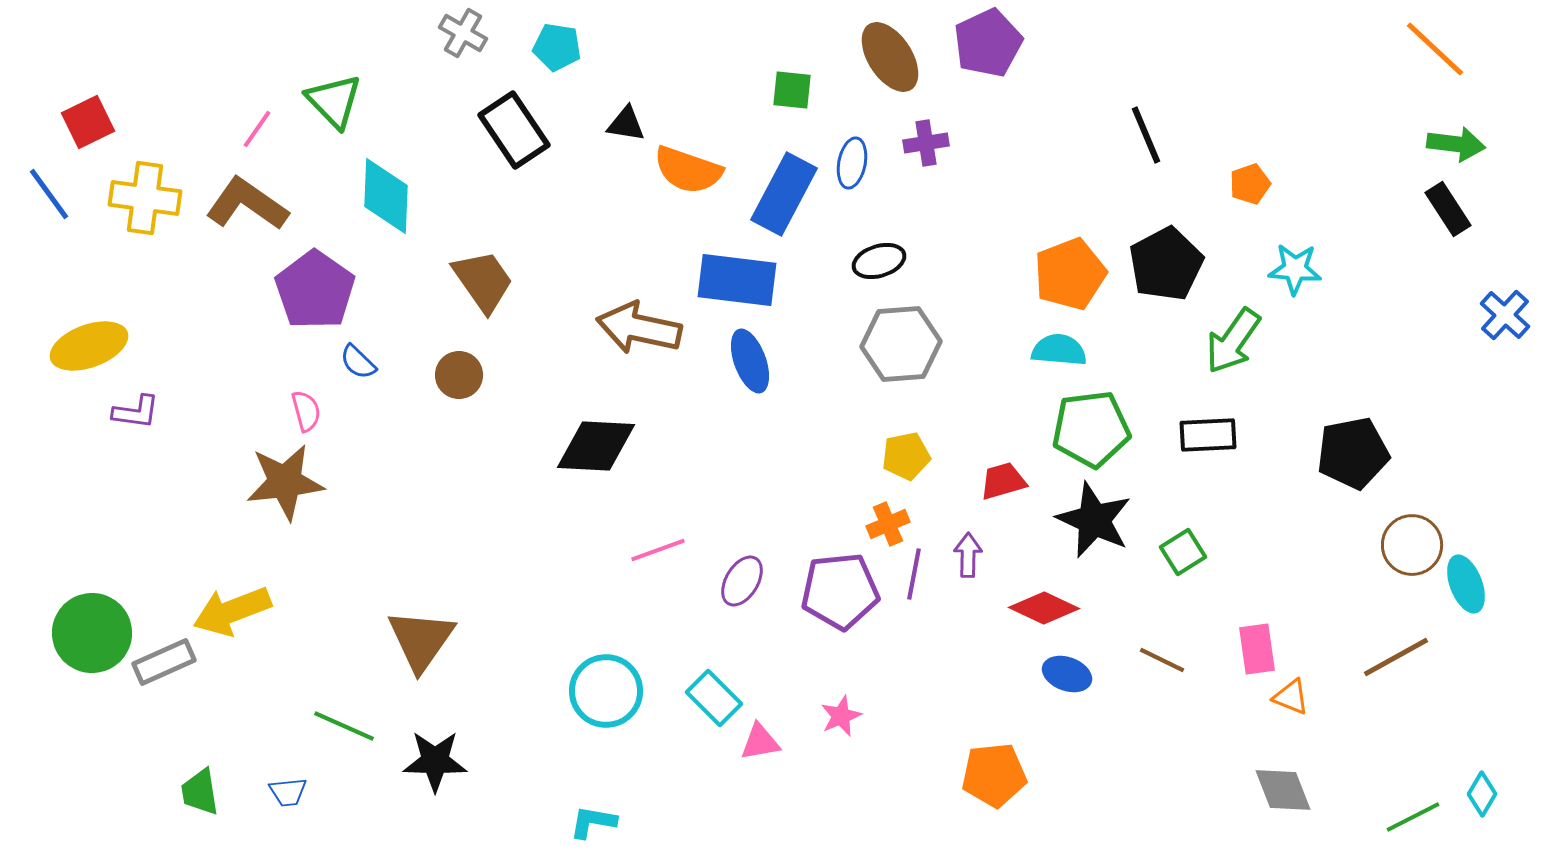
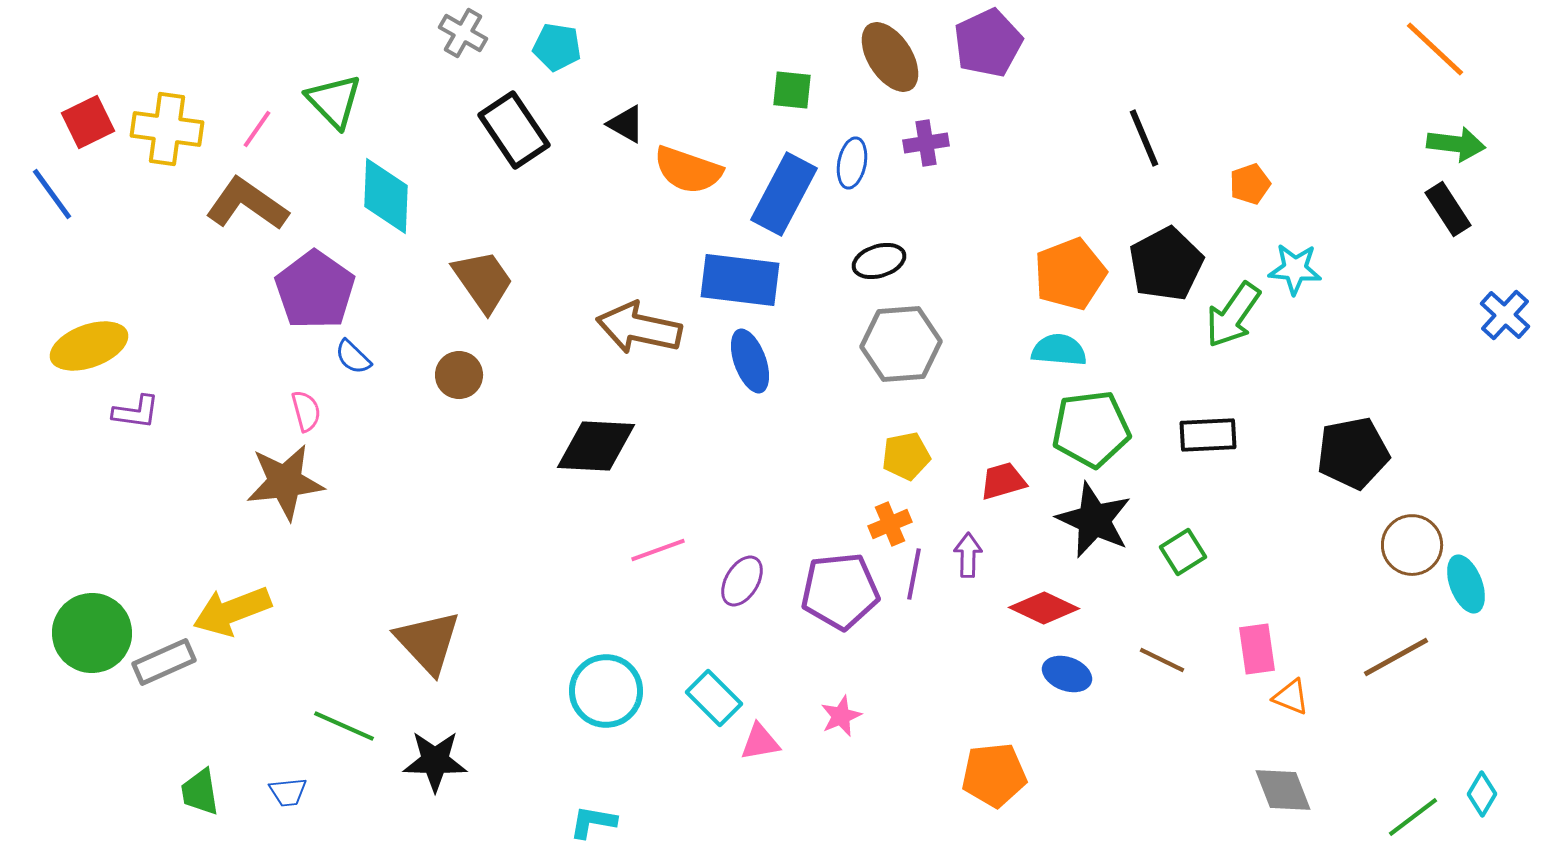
black triangle at (626, 124): rotated 21 degrees clockwise
black line at (1146, 135): moved 2 px left, 3 px down
blue line at (49, 194): moved 3 px right
yellow cross at (145, 198): moved 22 px right, 69 px up
blue rectangle at (737, 280): moved 3 px right
green arrow at (1233, 341): moved 26 px up
blue semicircle at (358, 362): moved 5 px left, 5 px up
orange cross at (888, 524): moved 2 px right
brown triangle at (421, 640): moved 7 px right, 2 px down; rotated 18 degrees counterclockwise
green line at (1413, 817): rotated 10 degrees counterclockwise
